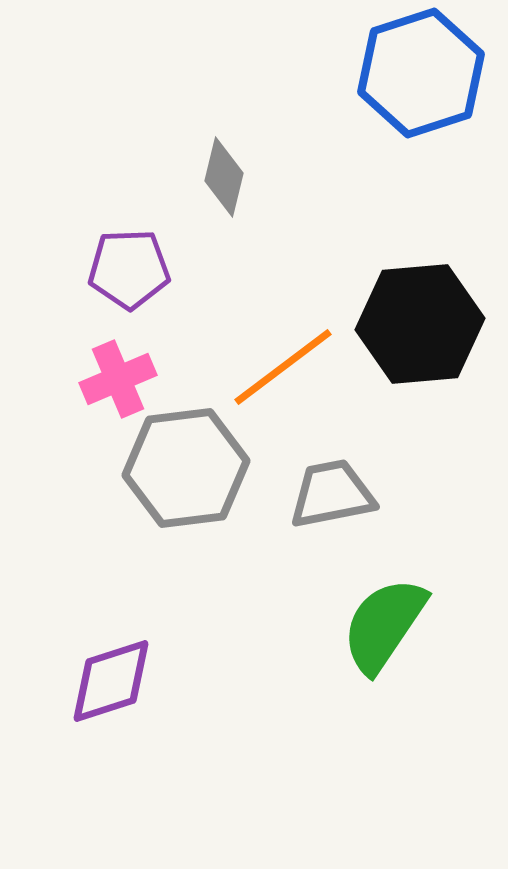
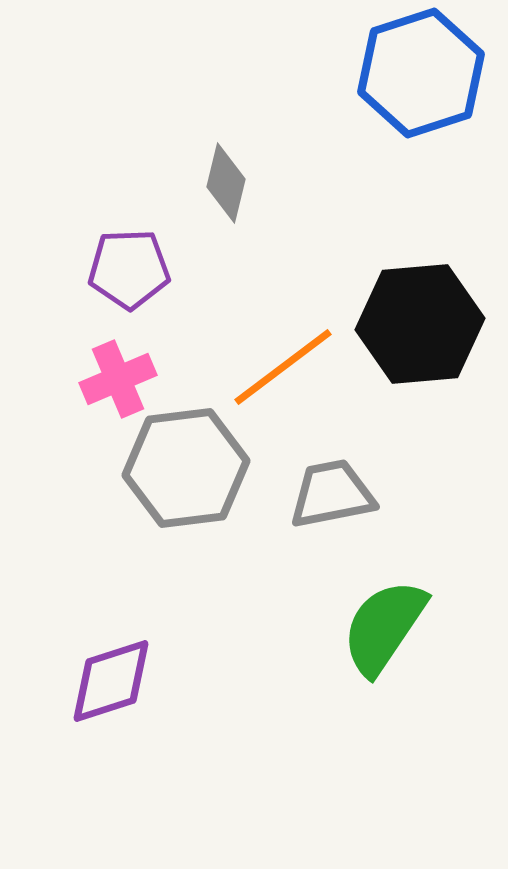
gray diamond: moved 2 px right, 6 px down
green semicircle: moved 2 px down
